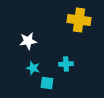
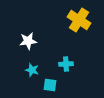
yellow cross: rotated 25 degrees clockwise
cyan star: moved 1 px left, 2 px down
cyan square: moved 3 px right, 2 px down
